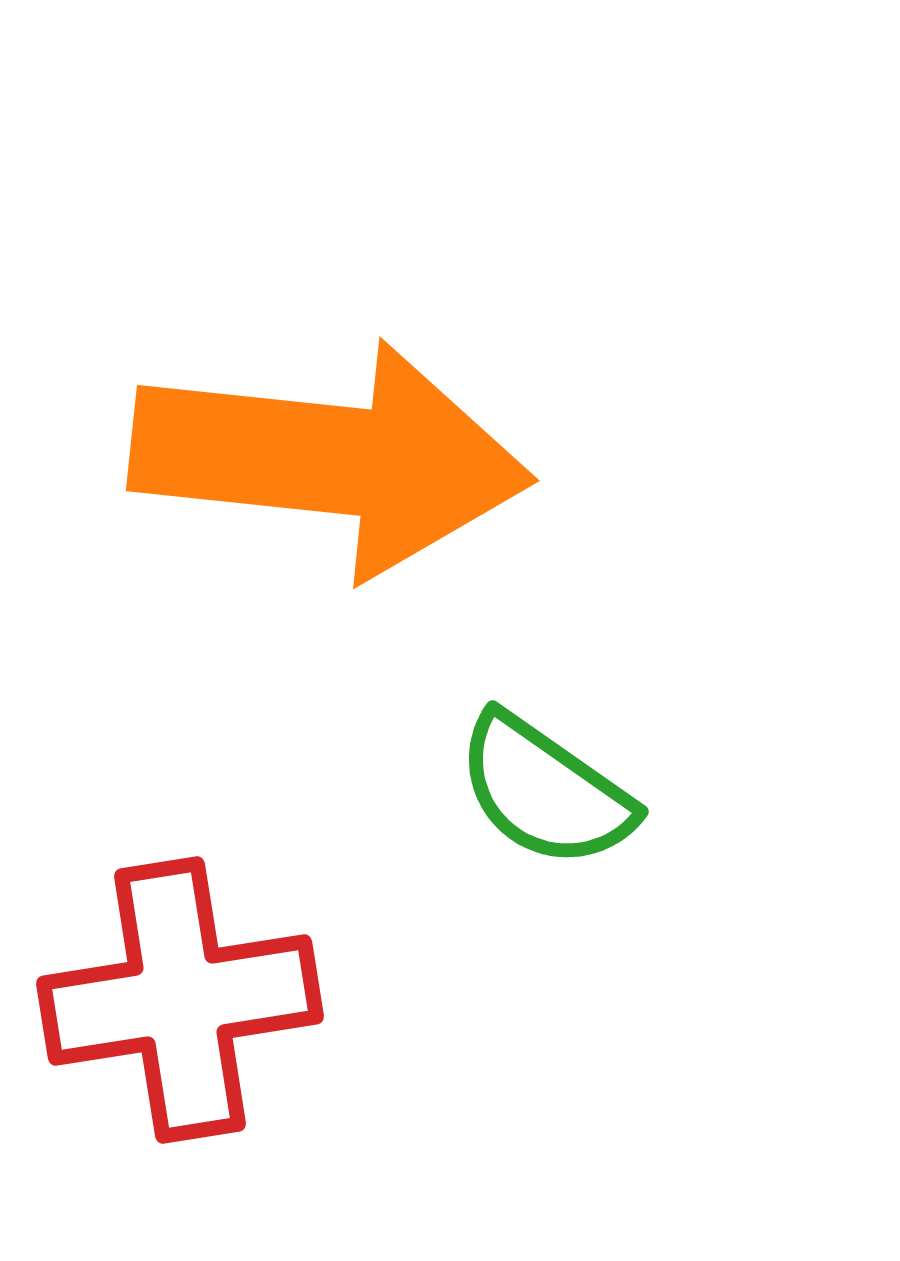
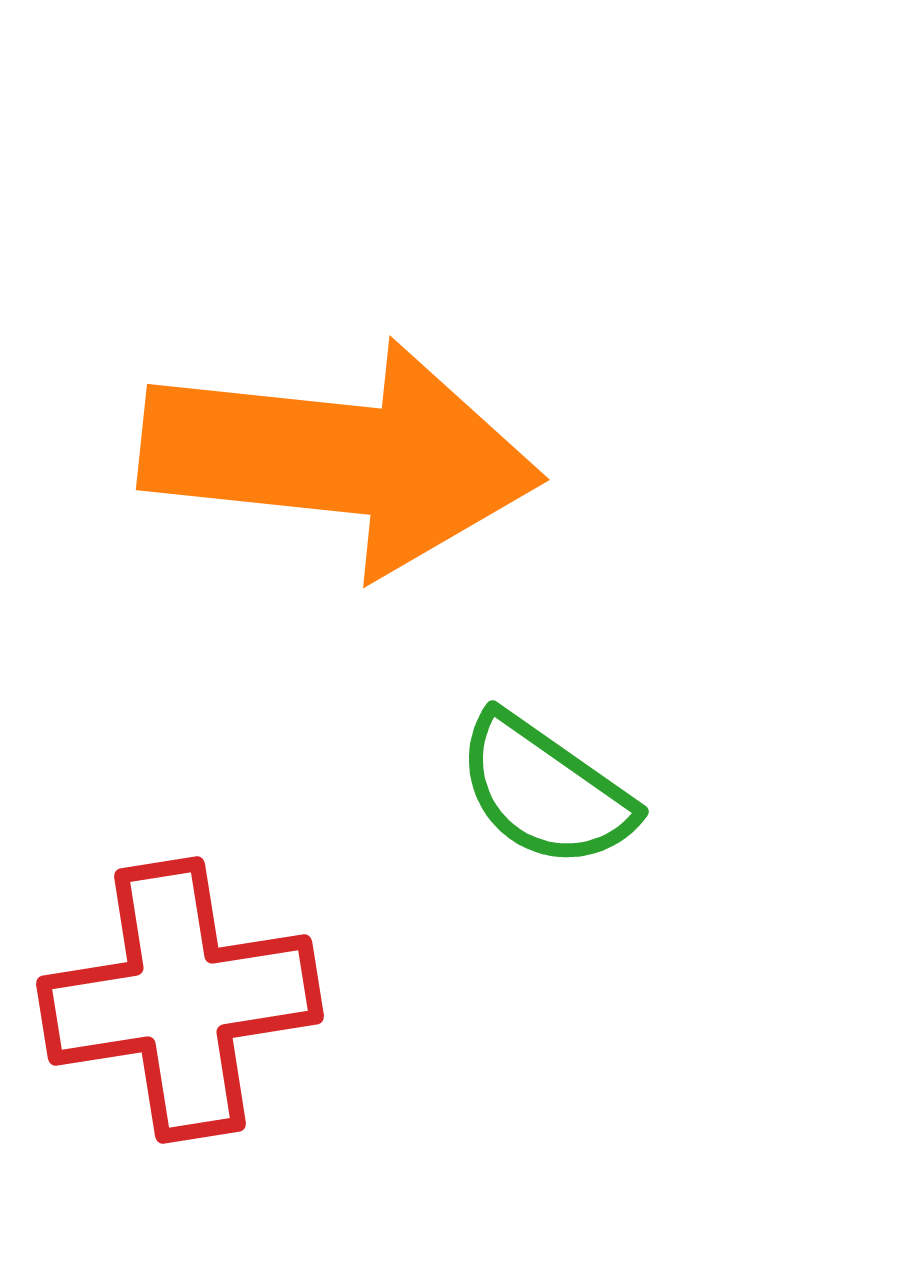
orange arrow: moved 10 px right, 1 px up
